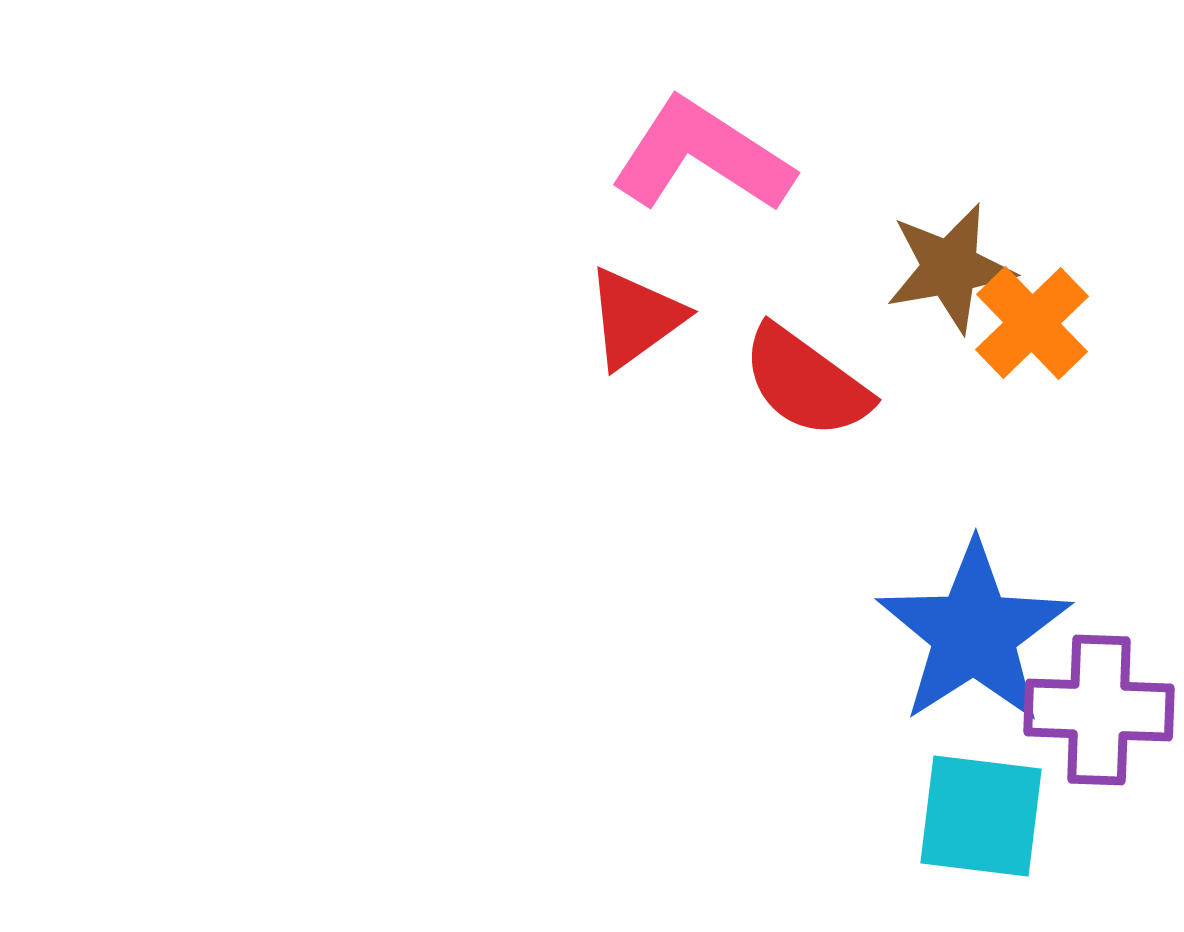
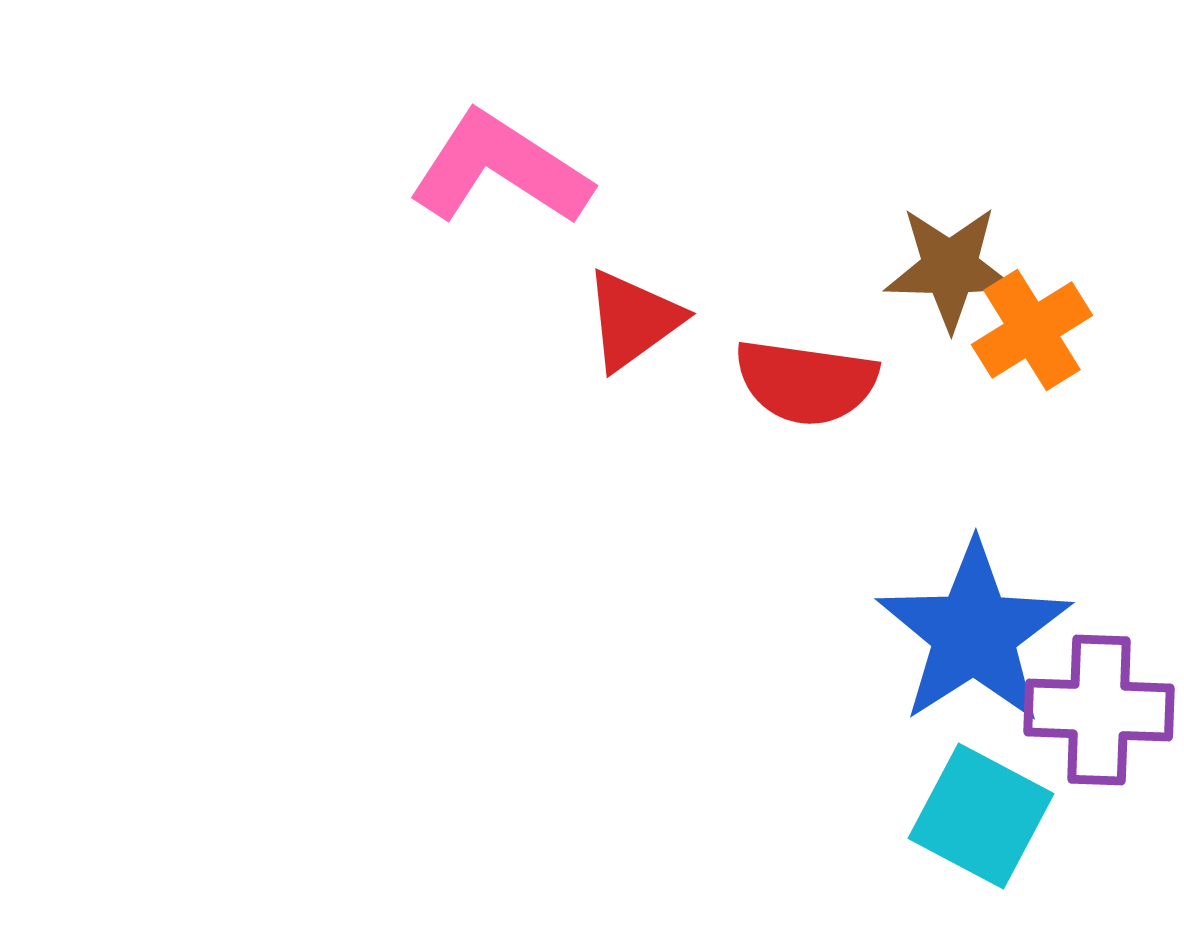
pink L-shape: moved 202 px left, 13 px down
brown star: rotated 11 degrees clockwise
red triangle: moved 2 px left, 2 px down
orange cross: moved 7 px down; rotated 12 degrees clockwise
red semicircle: rotated 28 degrees counterclockwise
cyan square: rotated 21 degrees clockwise
